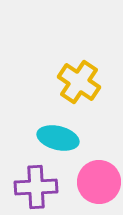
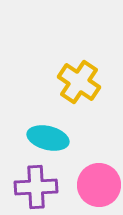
cyan ellipse: moved 10 px left
pink circle: moved 3 px down
